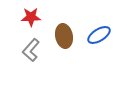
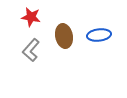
red star: rotated 12 degrees clockwise
blue ellipse: rotated 25 degrees clockwise
